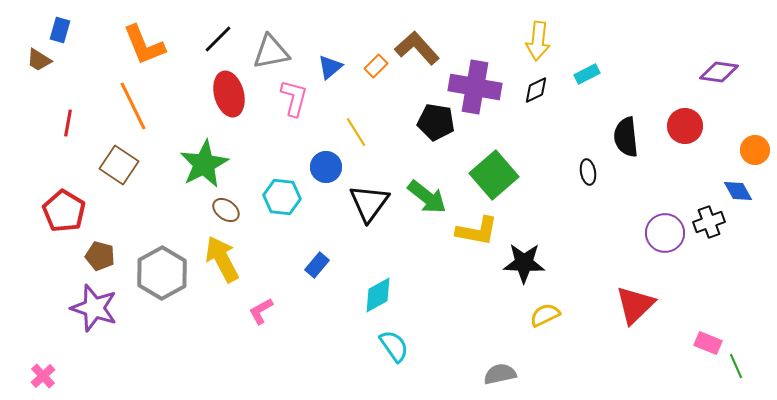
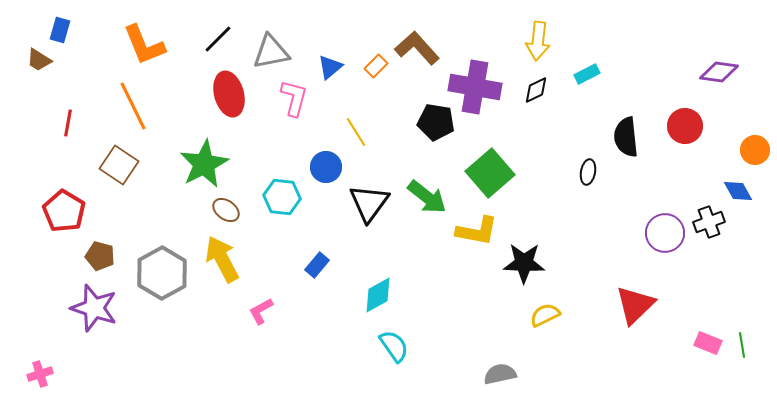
black ellipse at (588, 172): rotated 20 degrees clockwise
green square at (494, 175): moved 4 px left, 2 px up
green line at (736, 366): moved 6 px right, 21 px up; rotated 15 degrees clockwise
pink cross at (43, 376): moved 3 px left, 2 px up; rotated 25 degrees clockwise
